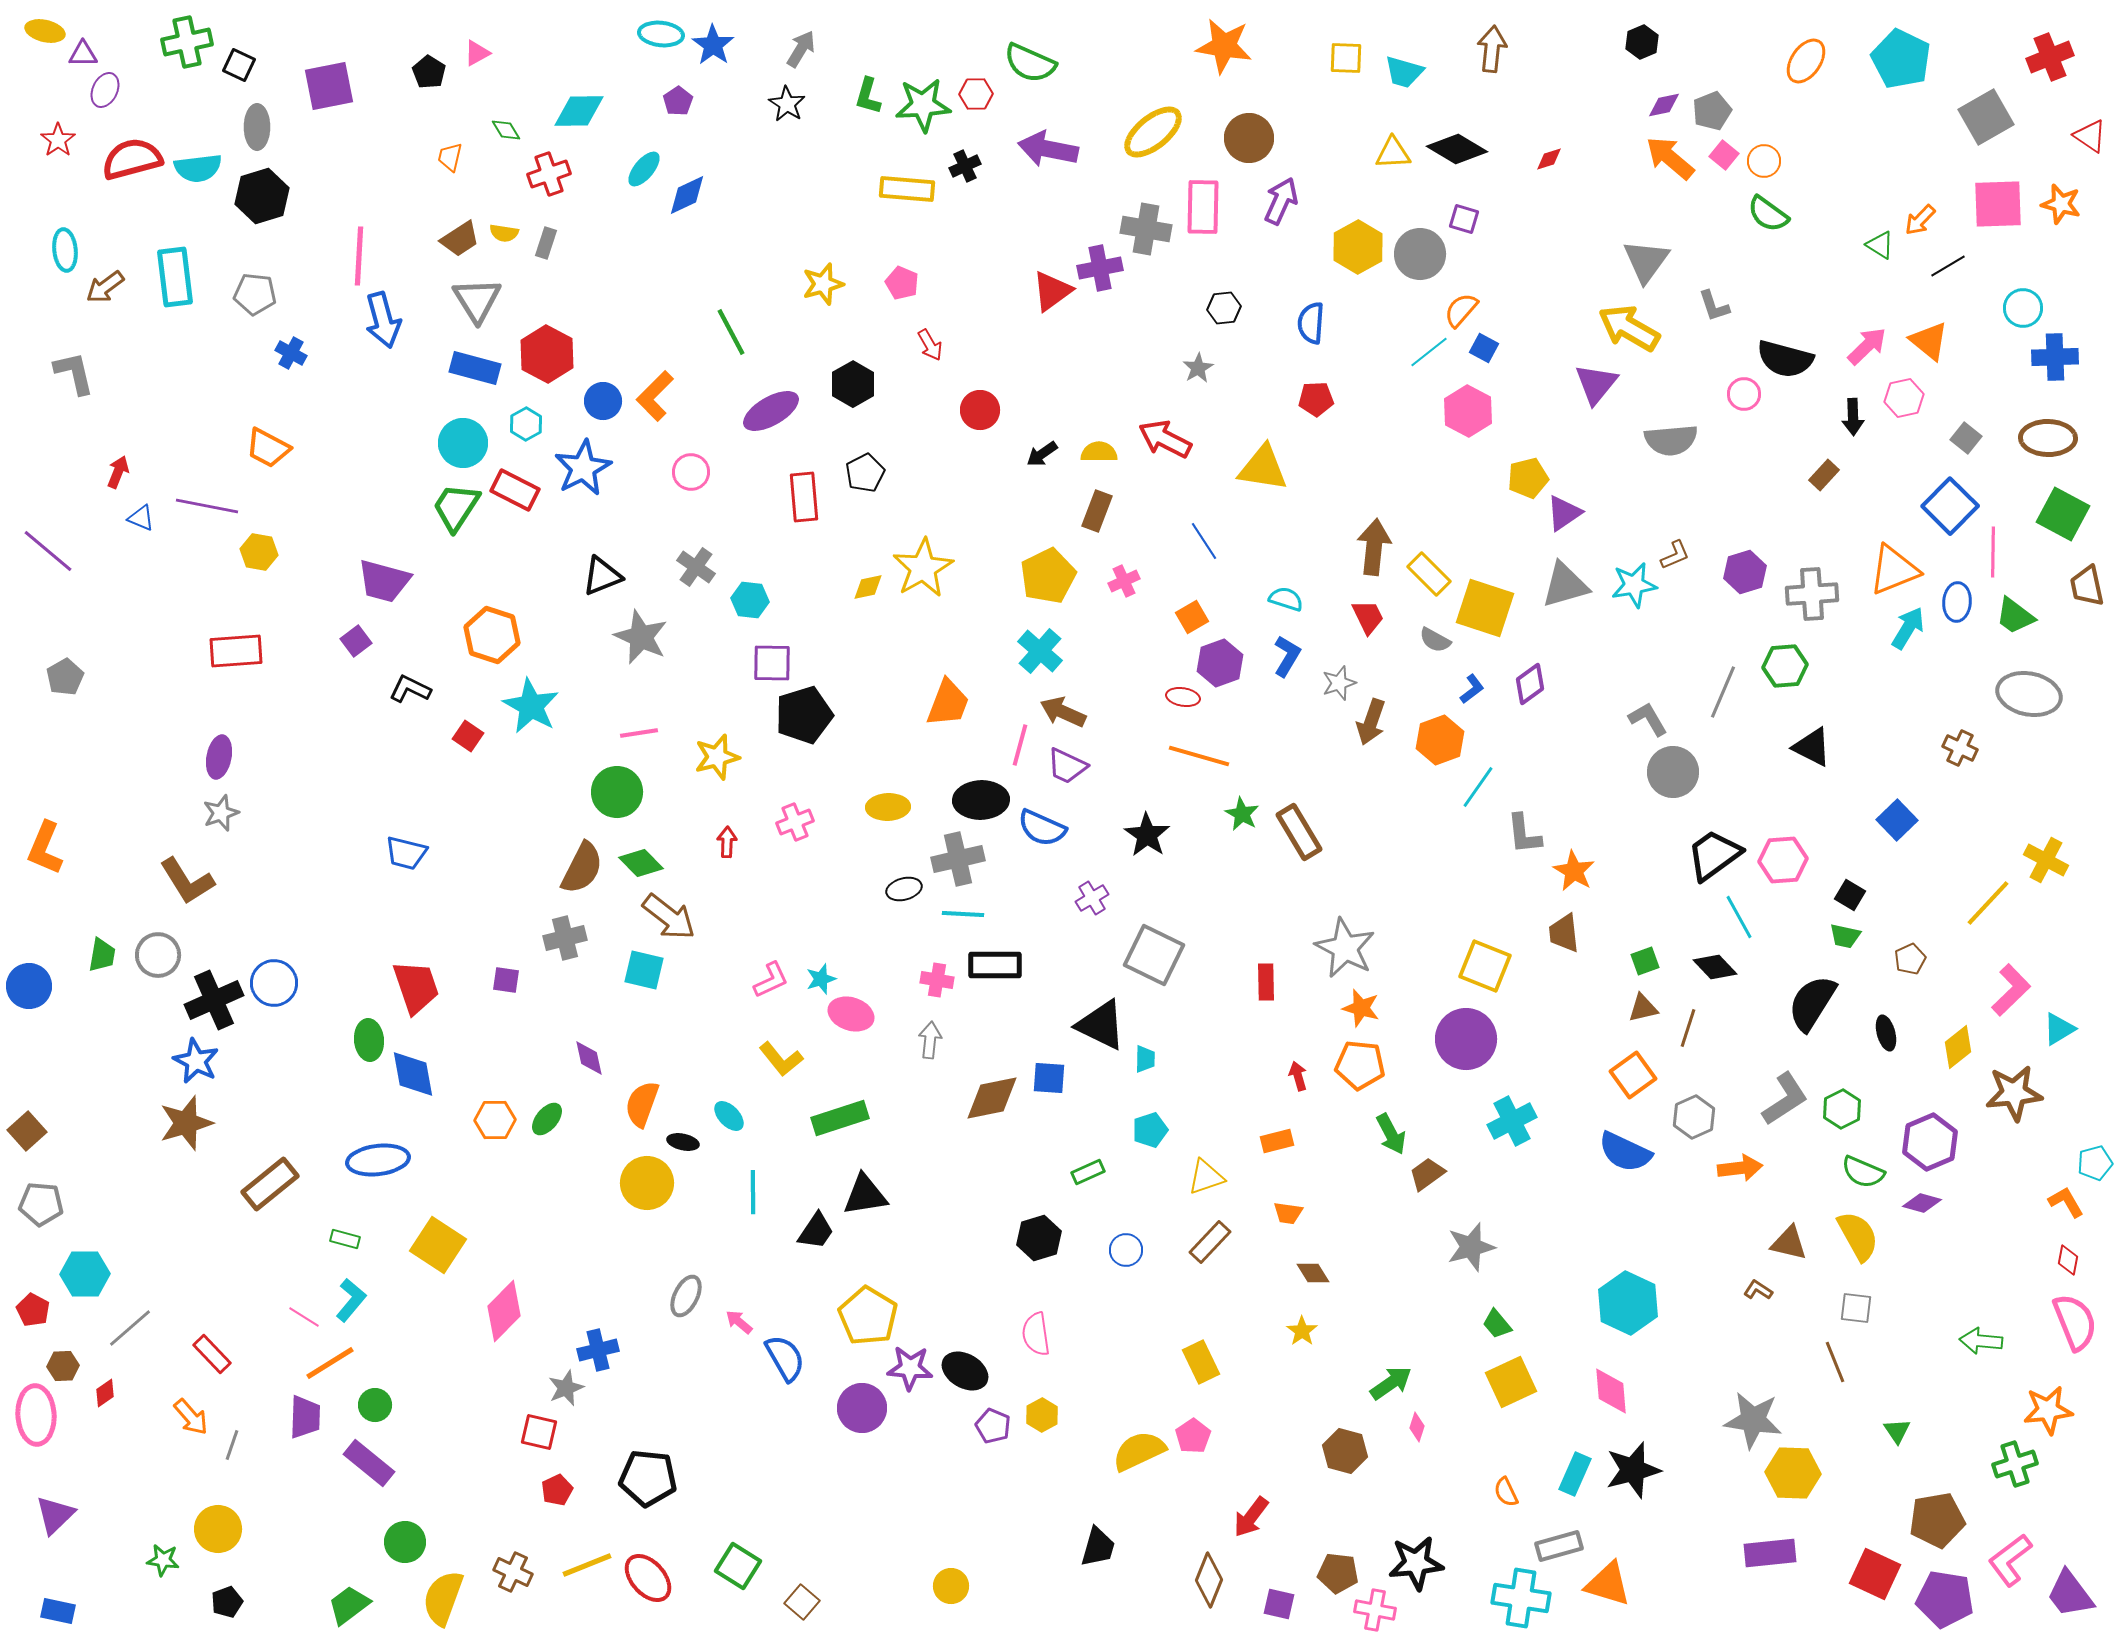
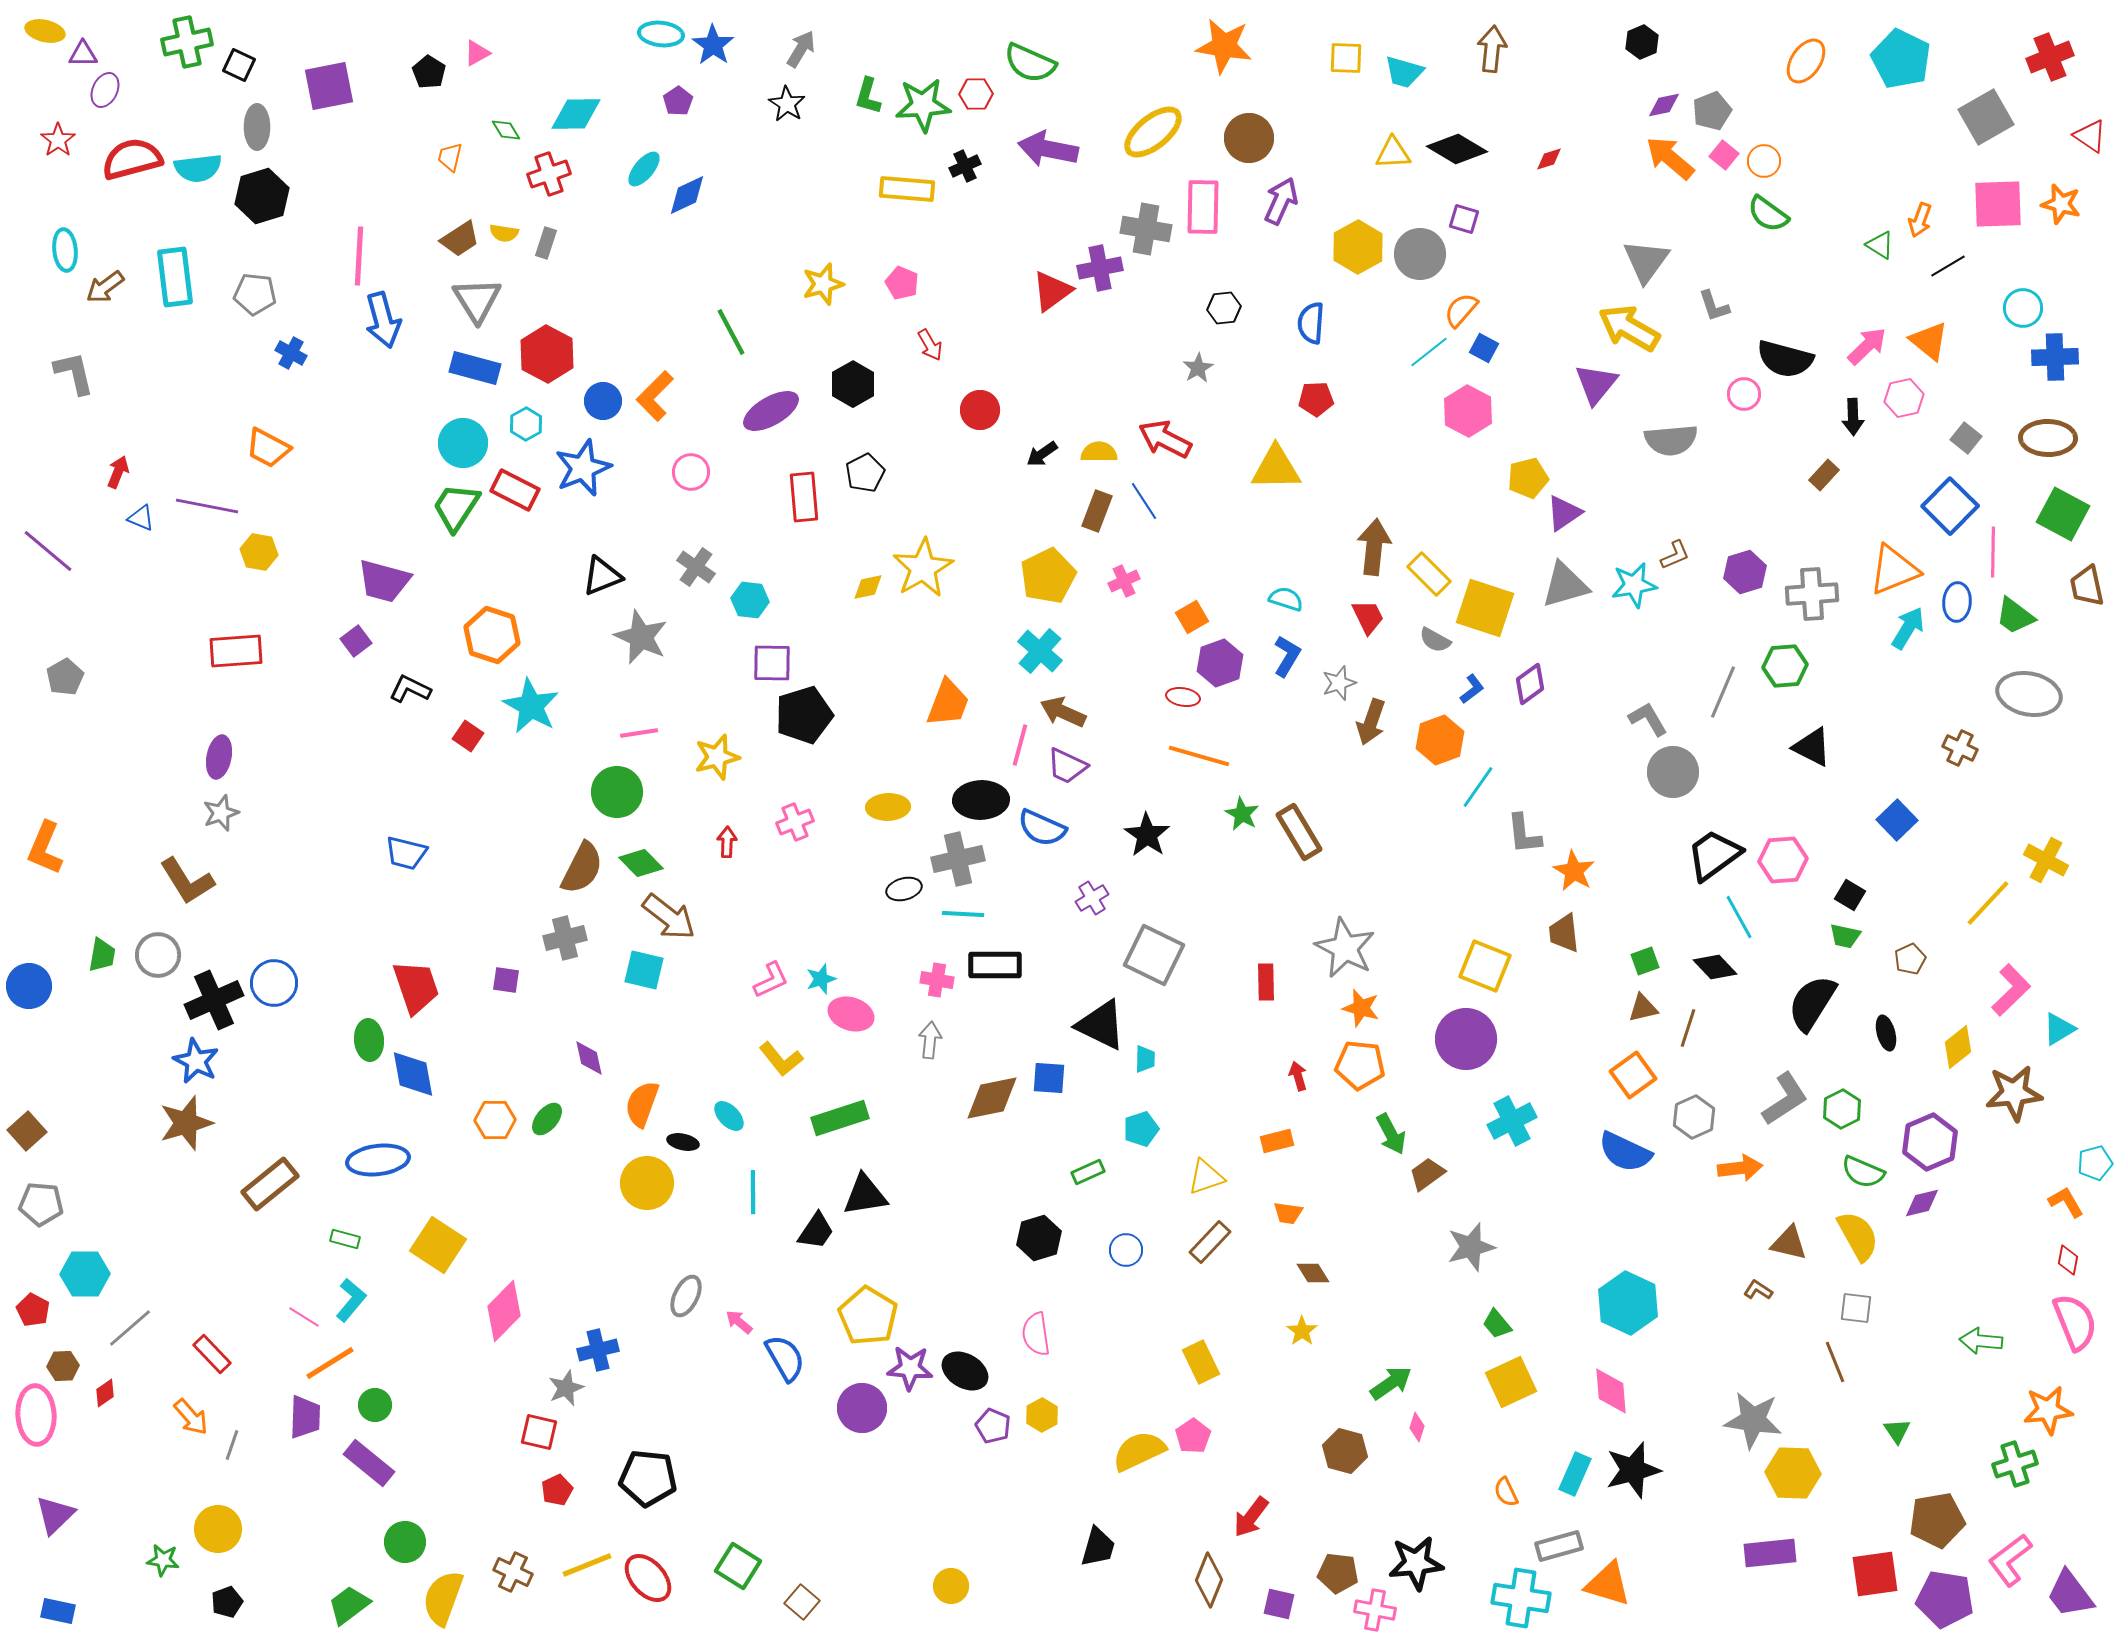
cyan diamond at (579, 111): moved 3 px left, 3 px down
orange arrow at (1920, 220): rotated 24 degrees counterclockwise
blue star at (583, 468): rotated 6 degrees clockwise
yellow triangle at (1263, 468): moved 13 px right; rotated 10 degrees counterclockwise
blue line at (1204, 541): moved 60 px left, 40 px up
cyan pentagon at (1150, 1130): moved 9 px left, 1 px up
purple diamond at (1922, 1203): rotated 30 degrees counterclockwise
red square at (1875, 1574): rotated 33 degrees counterclockwise
